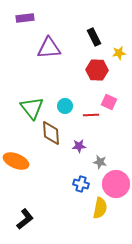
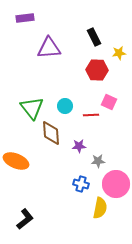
gray star: moved 2 px left, 1 px up; rotated 16 degrees counterclockwise
